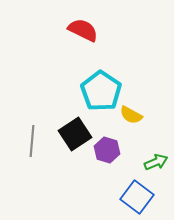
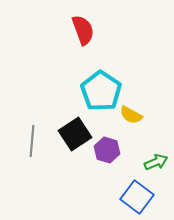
red semicircle: rotated 44 degrees clockwise
